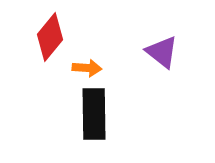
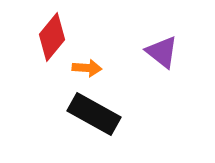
red diamond: moved 2 px right
black rectangle: rotated 60 degrees counterclockwise
